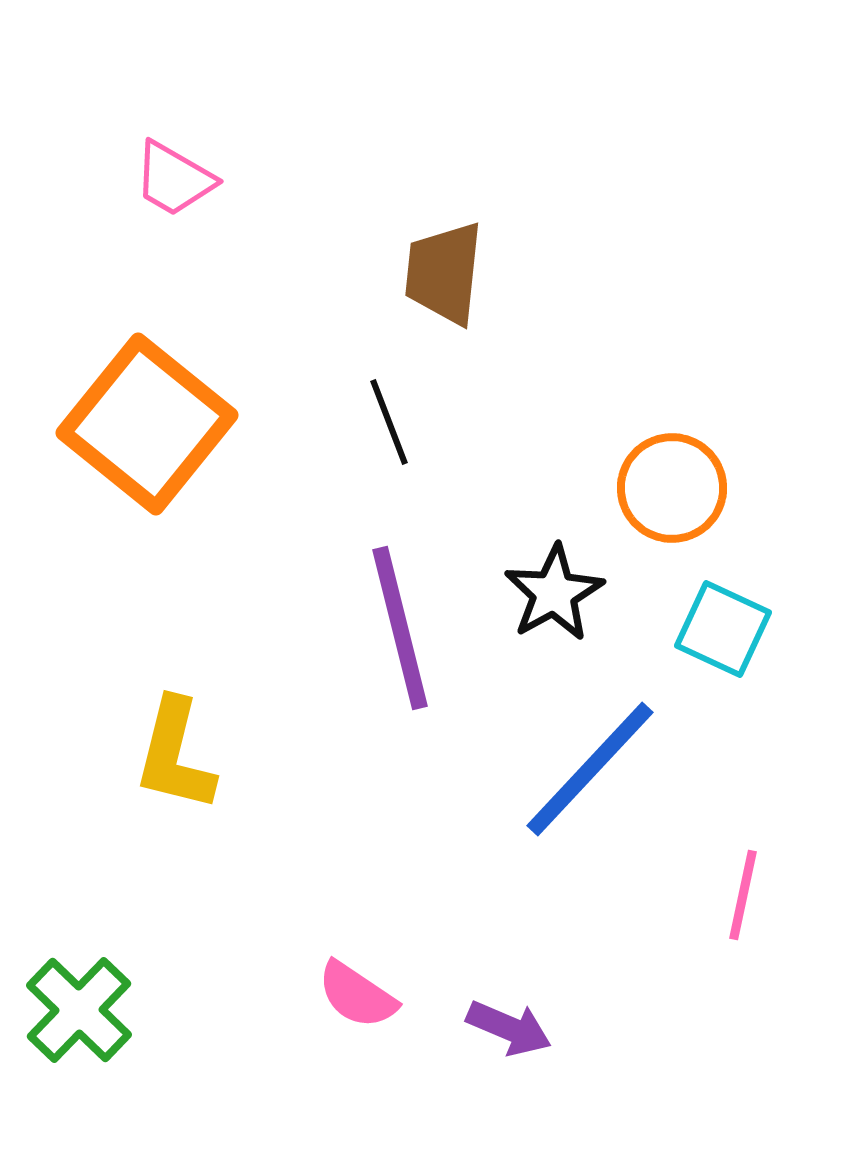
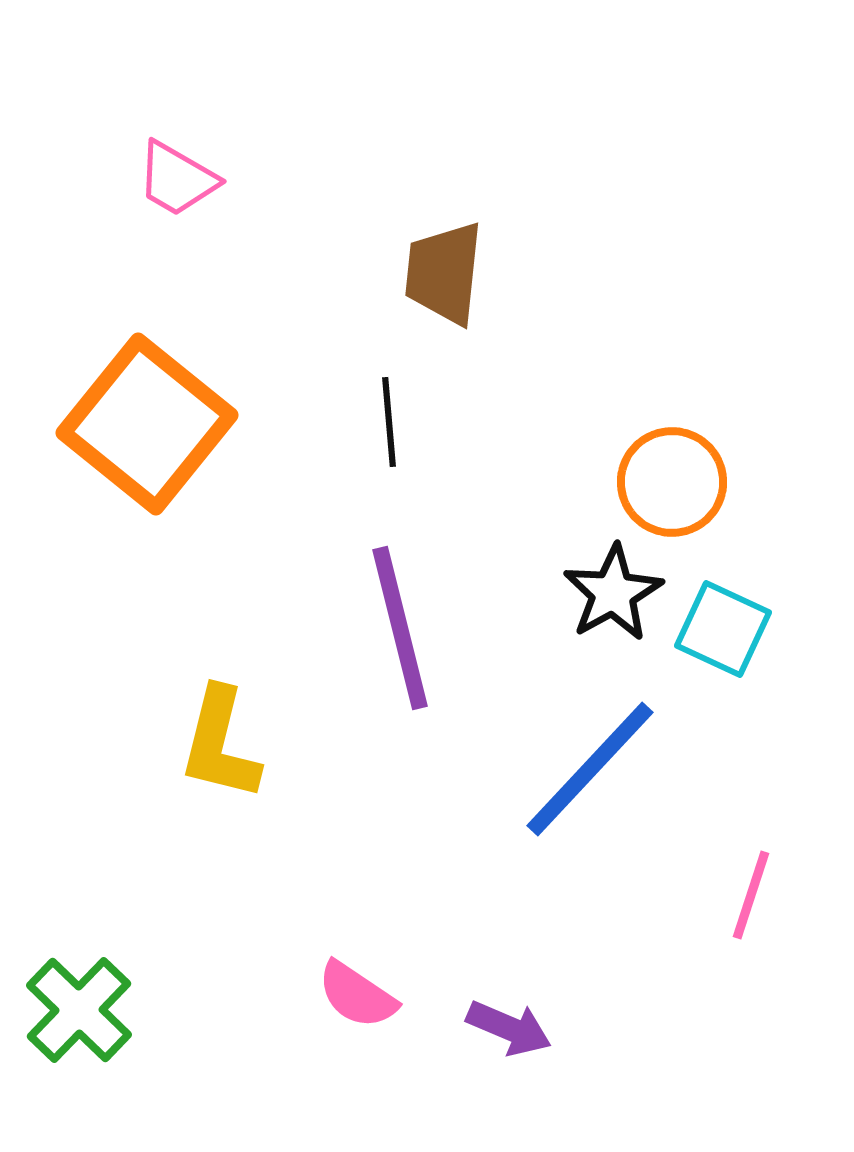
pink trapezoid: moved 3 px right
black line: rotated 16 degrees clockwise
orange circle: moved 6 px up
black star: moved 59 px right
yellow L-shape: moved 45 px right, 11 px up
pink line: moved 8 px right; rotated 6 degrees clockwise
